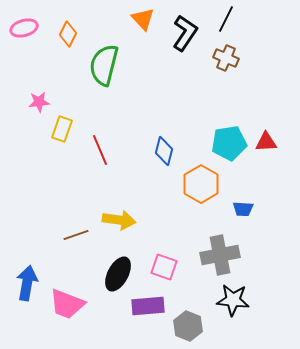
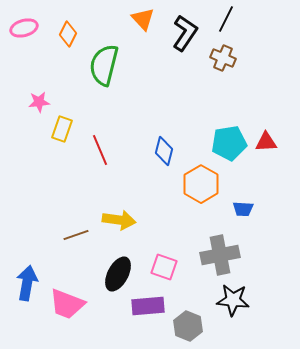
brown cross: moved 3 px left
